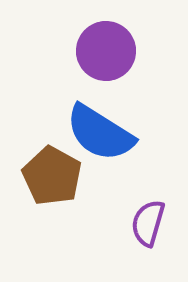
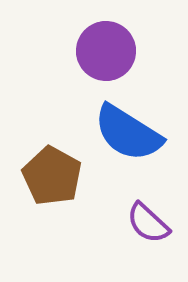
blue semicircle: moved 28 px right
purple semicircle: rotated 63 degrees counterclockwise
